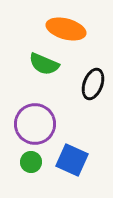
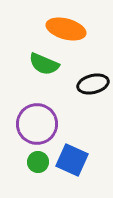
black ellipse: rotated 56 degrees clockwise
purple circle: moved 2 px right
green circle: moved 7 px right
